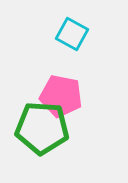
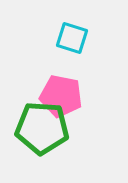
cyan square: moved 4 px down; rotated 12 degrees counterclockwise
